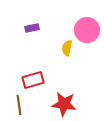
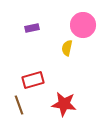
pink circle: moved 4 px left, 5 px up
brown line: rotated 12 degrees counterclockwise
